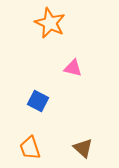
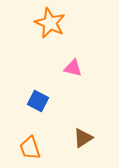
brown triangle: moved 10 px up; rotated 45 degrees clockwise
